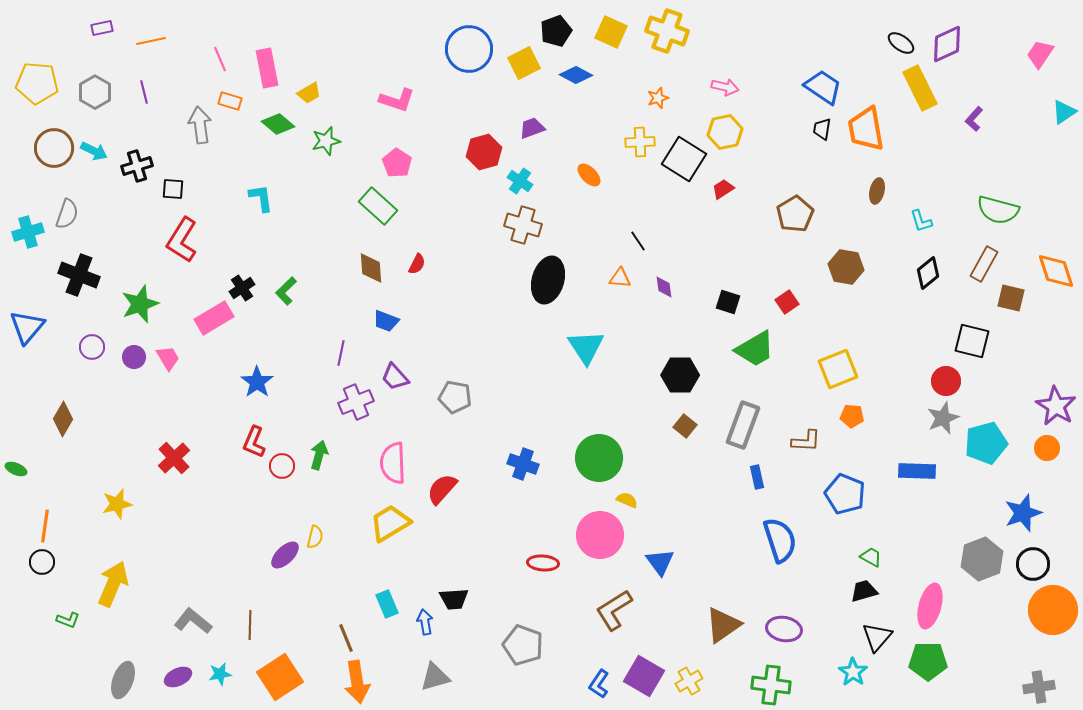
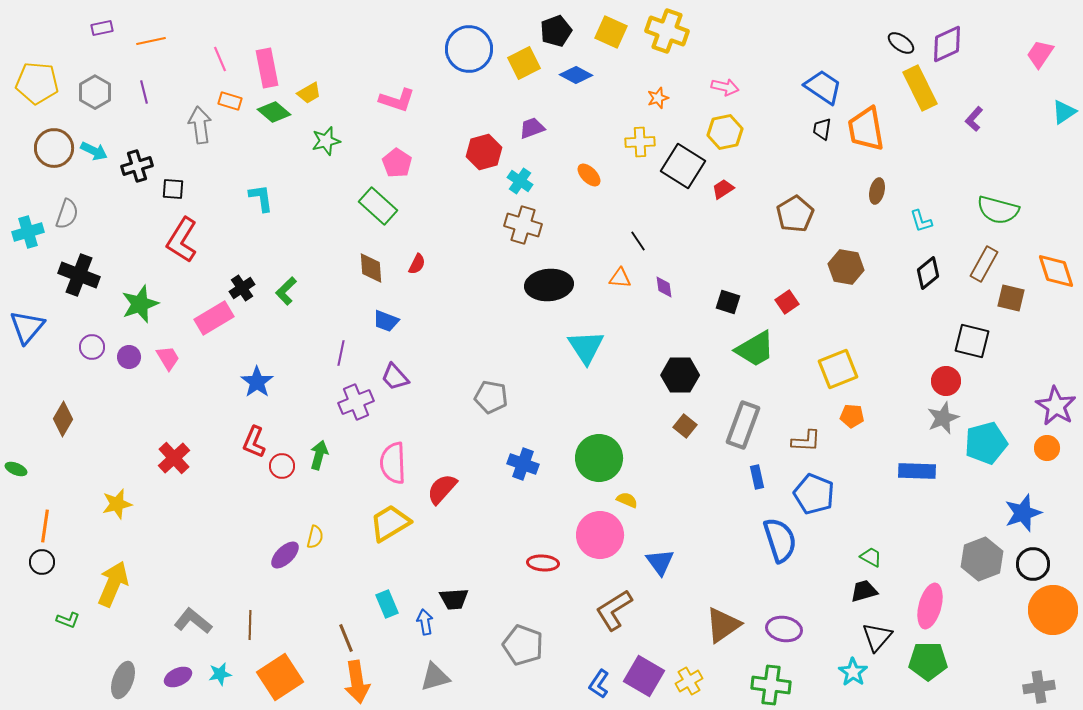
green diamond at (278, 124): moved 4 px left, 12 px up
black square at (684, 159): moved 1 px left, 7 px down
black ellipse at (548, 280): moved 1 px right, 5 px down; rotated 69 degrees clockwise
purple circle at (134, 357): moved 5 px left
gray pentagon at (455, 397): moved 36 px right
blue pentagon at (845, 494): moved 31 px left
